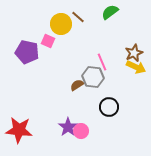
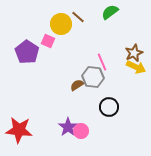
purple pentagon: rotated 20 degrees clockwise
